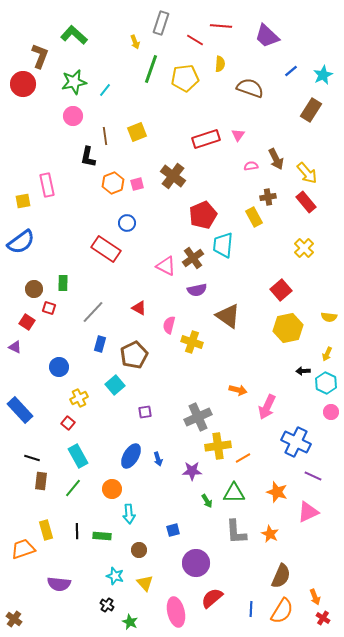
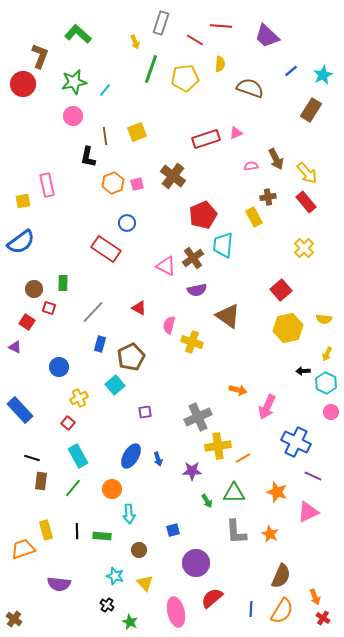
green L-shape at (74, 35): moved 4 px right, 1 px up
pink triangle at (238, 135): moved 2 px left, 2 px up; rotated 32 degrees clockwise
yellow semicircle at (329, 317): moved 5 px left, 2 px down
brown pentagon at (134, 355): moved 3 px left, 2 px down
